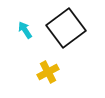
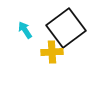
yellow cross: moved 4 px right, 20 px up; rotated 25 degrees clockwise
